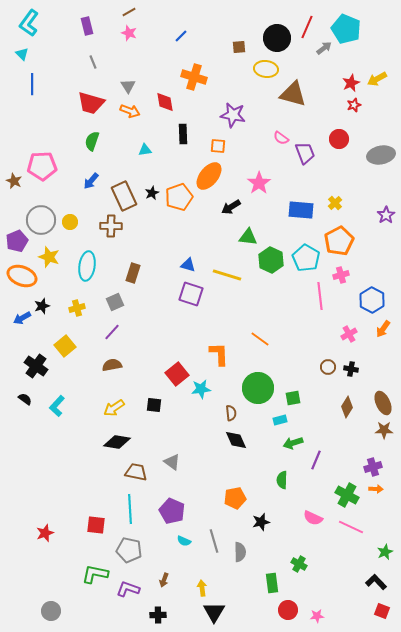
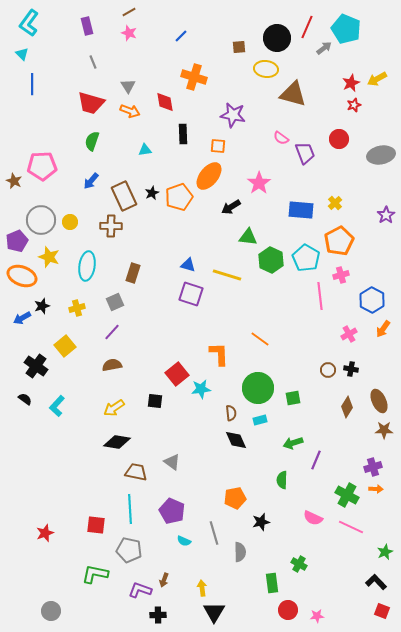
brown circle at (328, 367): moved 3 px down
brown ellipse at (383, 403): moved 4 px left, 2 px up
black square at (154, 405): moved 1 px right, 4 px up
cyan rectangle at (280, 420): moved 20 px left
gray line at (214, 541): moved 8 px up
purple L-shape at (128, 589): moved 12 px right, 1 px down
